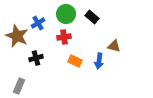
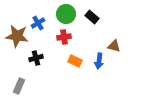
brown star: rotated 15 degrees counterclockwise
